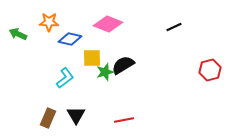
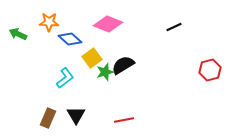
blue diamond: rotated 30 degrees clockwise
yellow square: rotated 36 degrees counterclockwise
